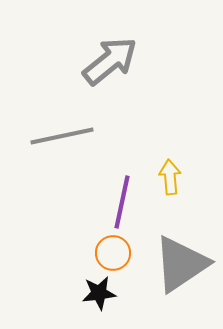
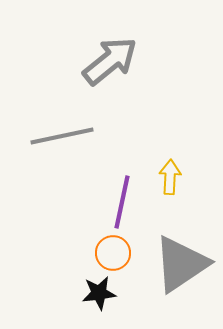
yellow arrow: rotated 8 degrees clockwise
